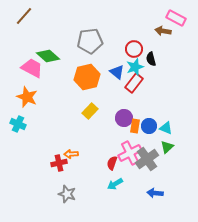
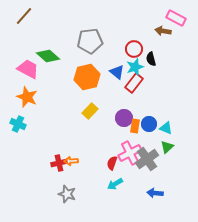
pink trapezoid: moved 4 px left, 1 px down
blue circle: moved 2 px up
orange arrow: moved 7 px down
